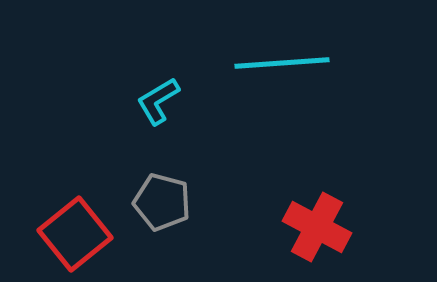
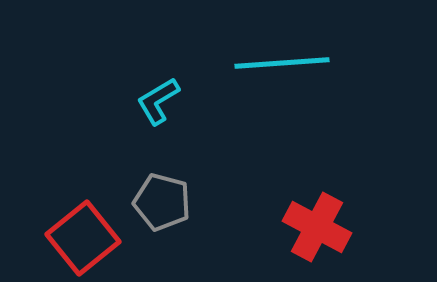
red square: moved 8 px right, 4 px down
